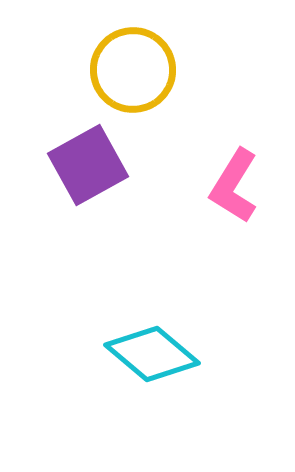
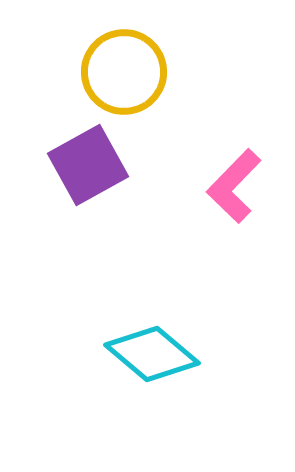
yellow circle: moved 9 px left, 2 px down
pink L-shape: rotated 12 degrees clockwise
